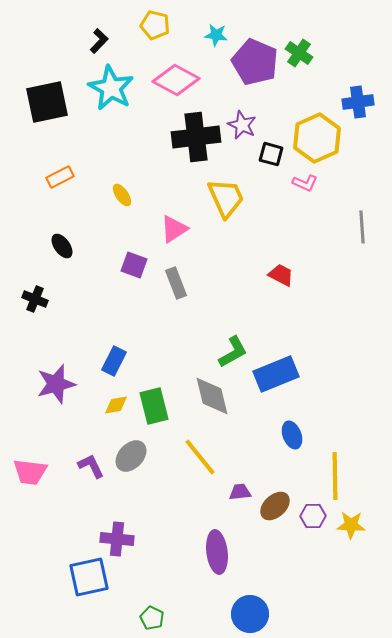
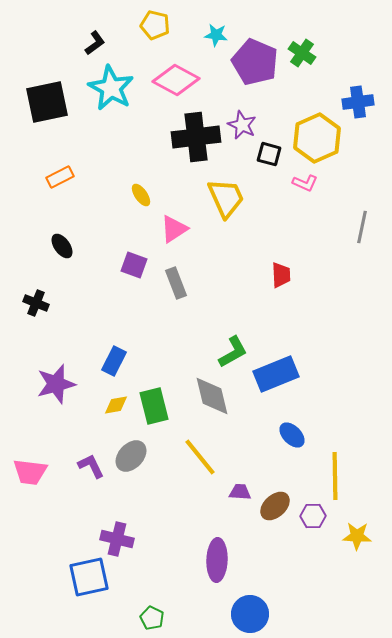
black L-shape at (99, 41): moved 4 px left, 2 px down; rotated 10 degrees clockwise
green cross at (299, 53): moved 3 px right
black square at (271, 154): moved 2 px left
yellow ellipse at (122, 195): moved 19 px right
gray line at (362, 227): rotated 16 degrees clockwise
red trapezoid at (281, 275): rotated 60 degrees clockwise
black cross at (35, 299): moved 1 px right, 4 px down
blue ellipse at (292, 435): rotated 24 degrees counterclockwise
purple trapezoid at (240, 492): rotated 10 degrees clockwise
yellow star at (351, 525): moved 6 px right, 11 px down
purple cross at (117, 539): rotated 8 degrees clockwise
purple ellipse at (217, 552): moved 8 px down; rotated 9 degrees clockwise
